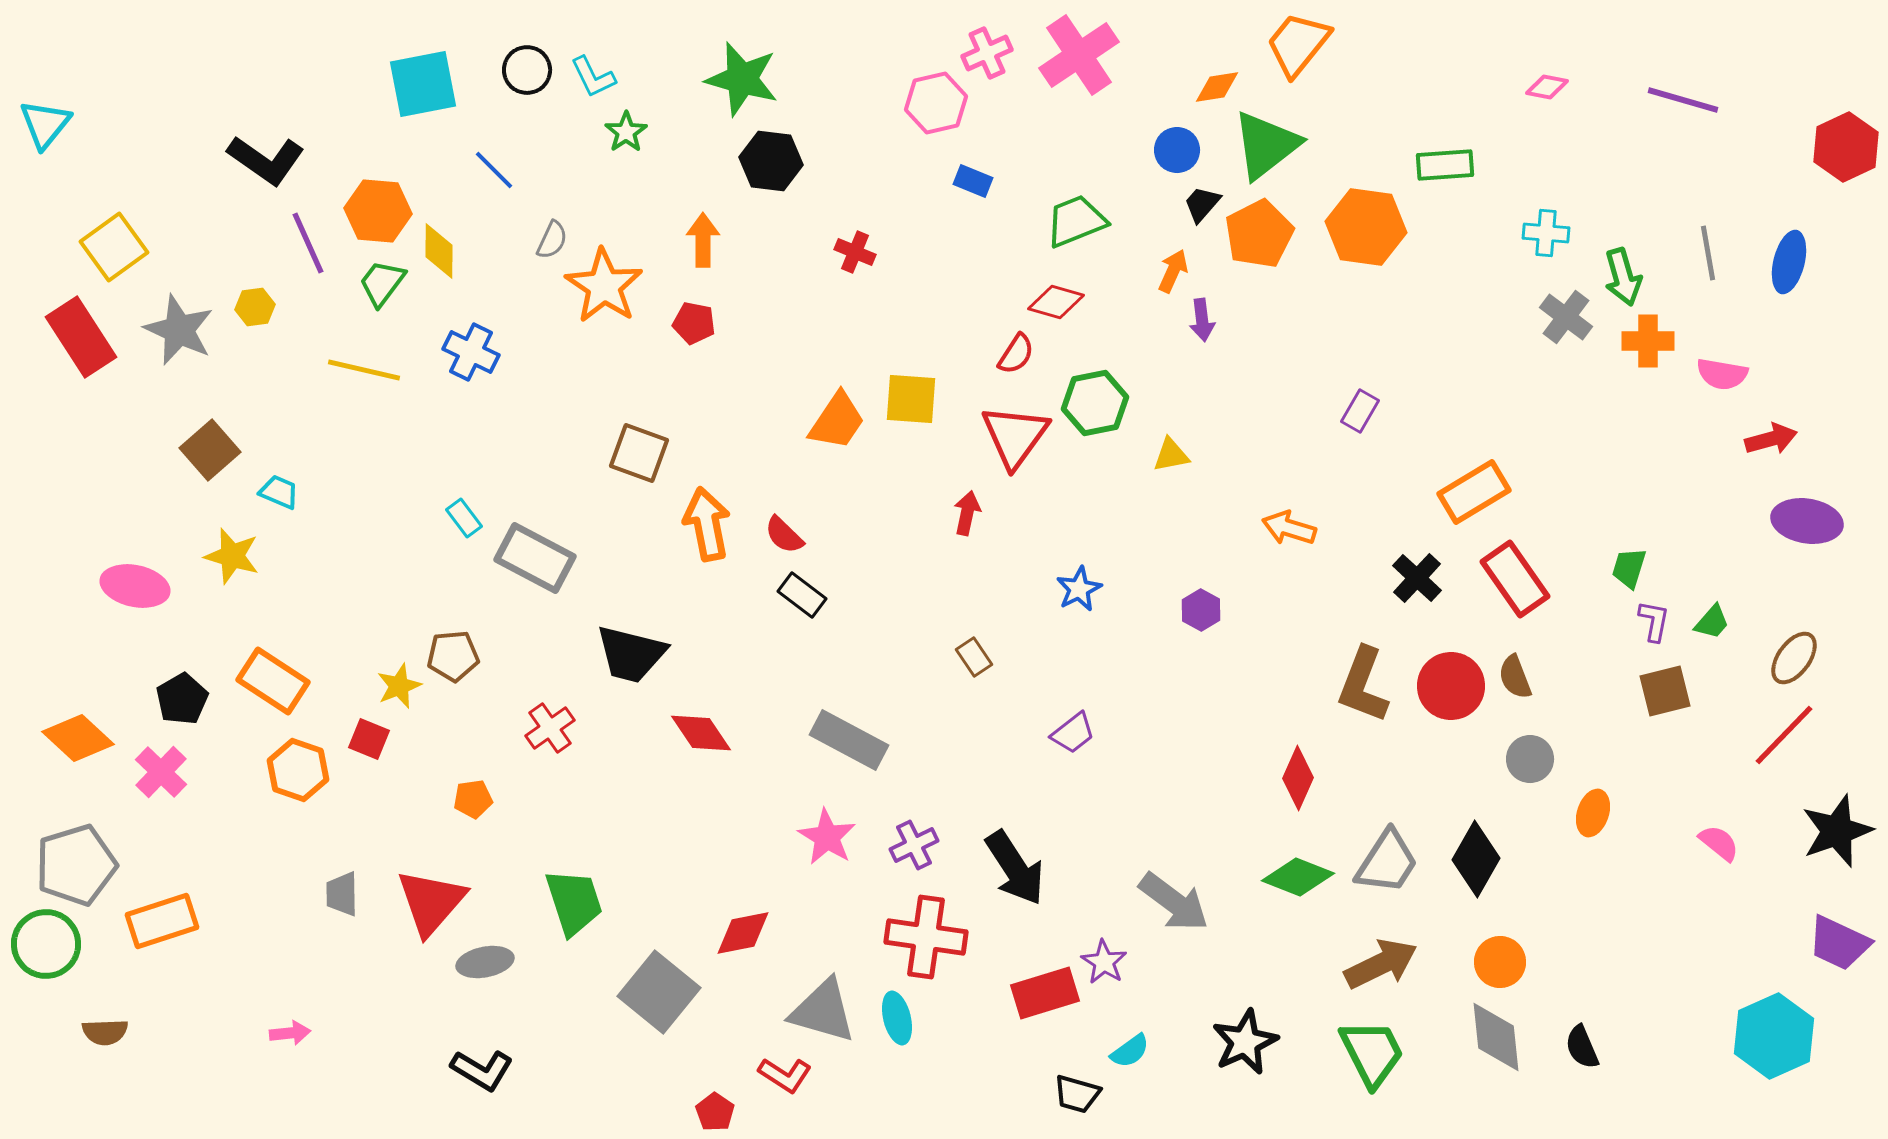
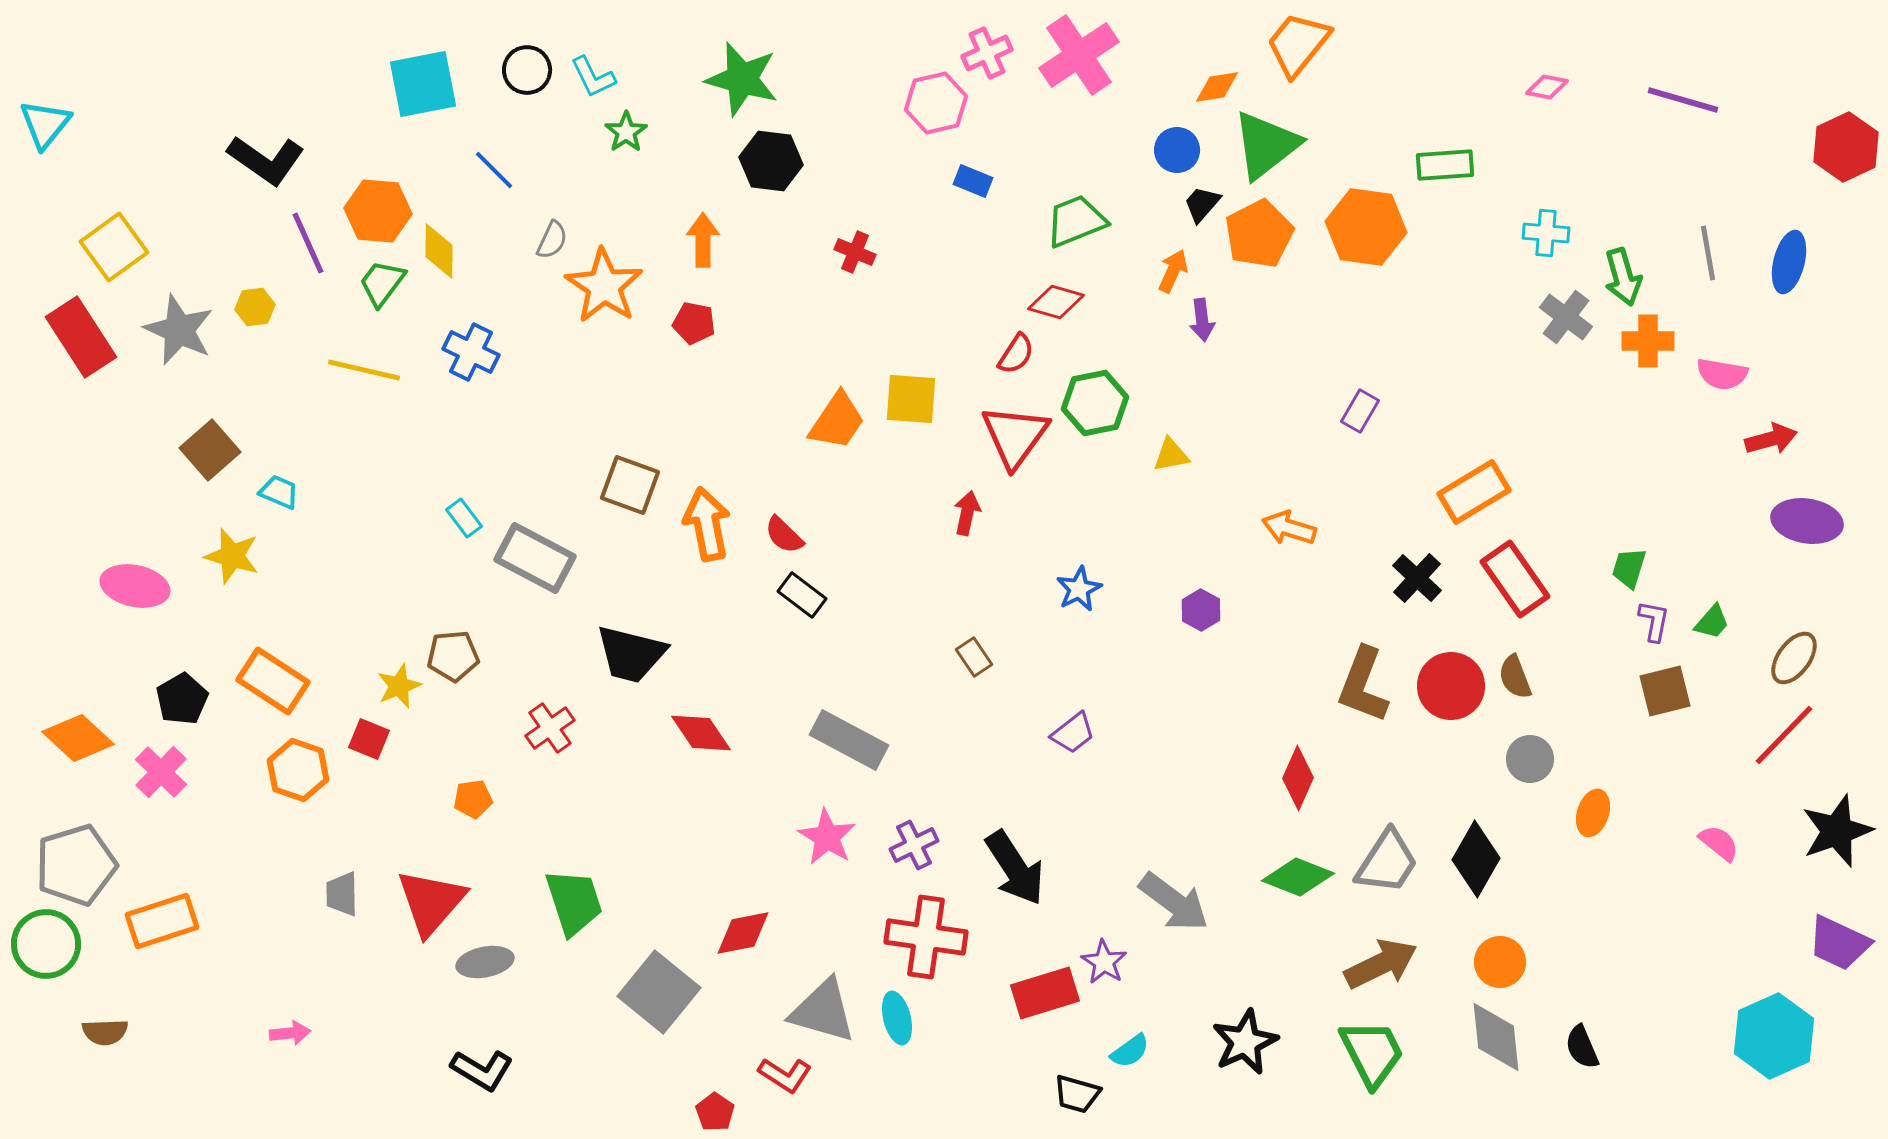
brown square at (639, 453): moved 9 px left, 32 px down
